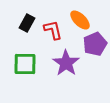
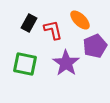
black rectangle: moved 2 px right
purple pentagon: moved 2 px down
green square: rotated 10 degrees clockwise
